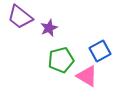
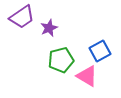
purple trapezoid: moved 2 px right; rotated 72 degrees counterclockwise
